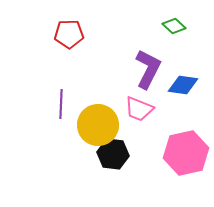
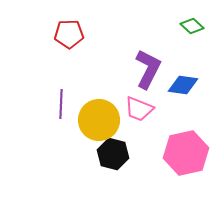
green diamond: moved 18 px right
yellow circle: moved 1 px right, 5 px up
black hexagon: rotated 8 degrees clockwise
